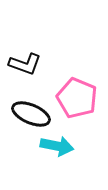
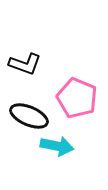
black ellipse: moved 2 px left, 2 px down
